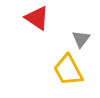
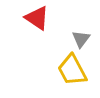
yellow trapezoid: moved 4 px right
